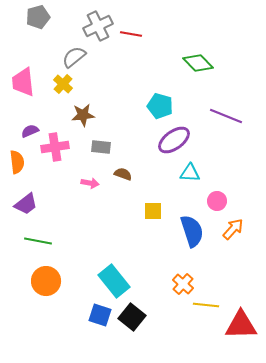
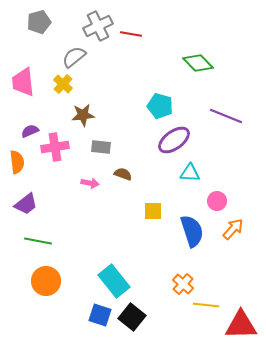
gray pentagon: moved 1 px right, 5 px down
